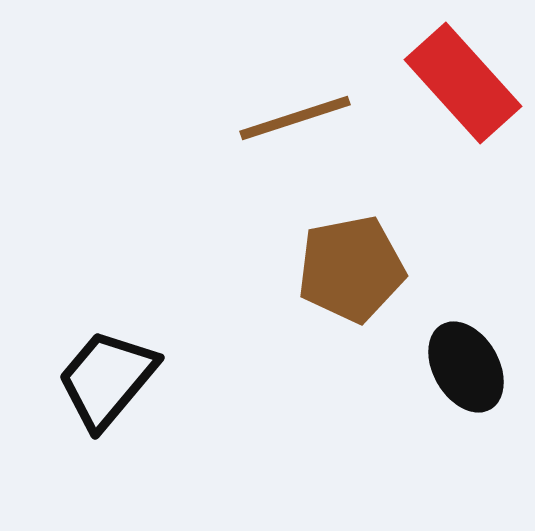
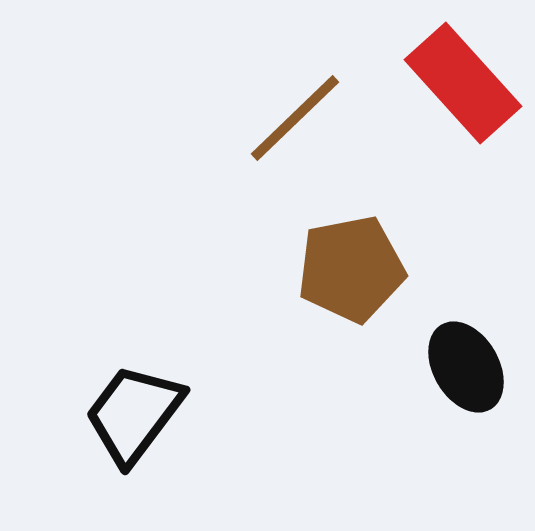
brown line: rotated 26 degrees counterclockwise
black trapezoid: moved 27 px right, 35 px down; rotated 3 degrees counterclockwise
